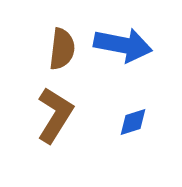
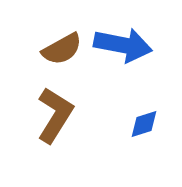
brown semicircle: rotated 54 degrees clockwise
blue diamond: moved 11 px right, 2 px down
